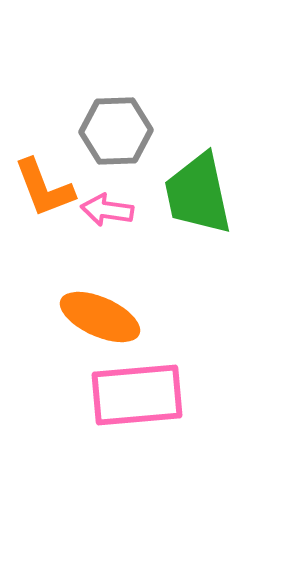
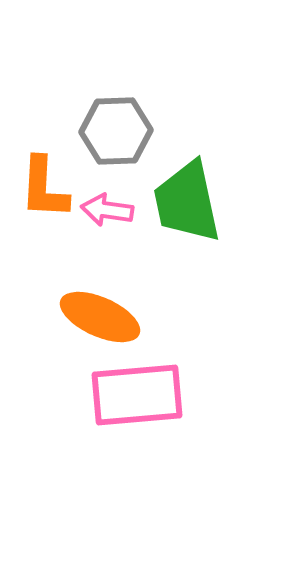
orange L-shape: rotated 24 degrees clockwise
green trapezoid: moved 11 px left, 8 px down
